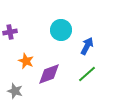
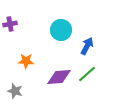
purple cross: moved 8 px up
orange star: rotated 21 degrees counterclockwise
purple diamond: moved 10 px right, 3 px down; rotated 15 degrees clockwise
